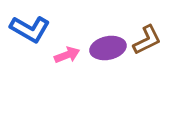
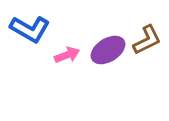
purple ellipse: moved 2 px down; rotated 20 degrees counterclockwise
